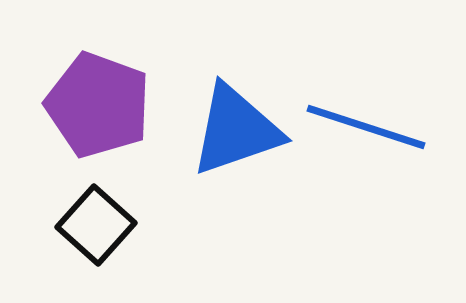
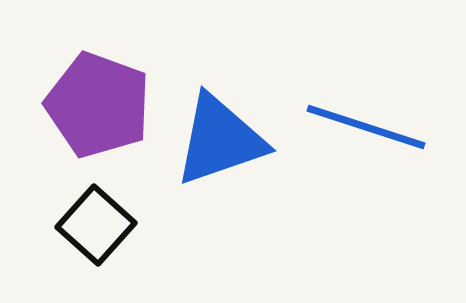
blue triangle: moved 16 px left, 10 px down
